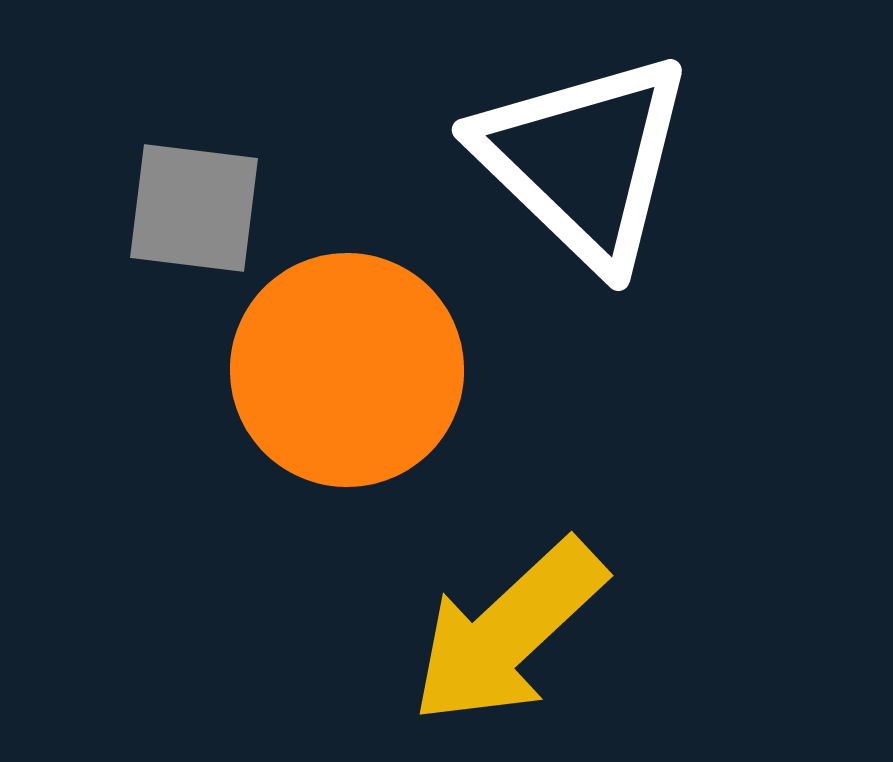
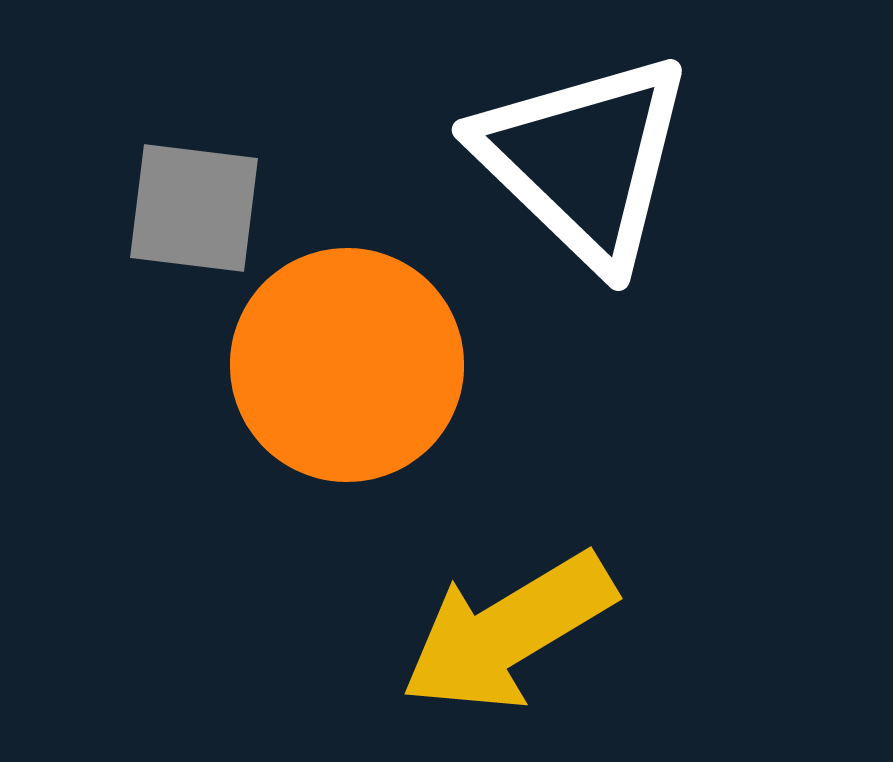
orange circle: moved 5 px up
yellow arrow: rotated 12 degrees clockwise
